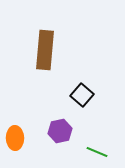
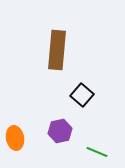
brown rectangle: moved 12 px right
orange ellipse: rotated 10 degrees counterclockwise
